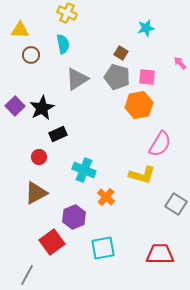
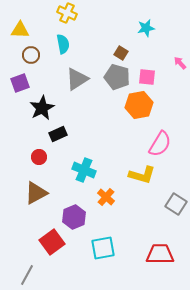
purple square: moved 5 px right, 23 px up; rotated 24 degrees clockwise
